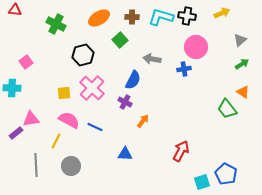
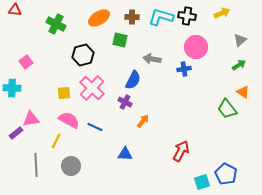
green square: rotated 35 degrees counterclockwise
green arrow: moved 3 px left, 1 px down
